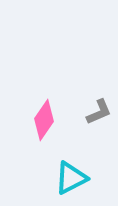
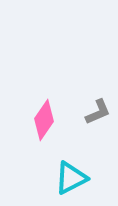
gray L-shape: moved 1 px left
